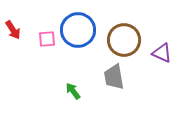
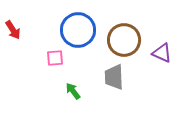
pink square: moved 8 px right, 19 px down
gray trapezoid: rotated 8 degrees clockwise
